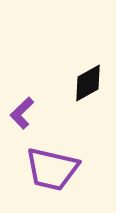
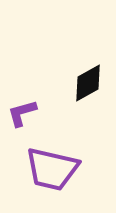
purple L-shape: rotated 28 degrees clockwise
